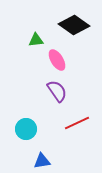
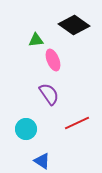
pink ellipse: moved 4 px left; rotated 10 degrees clockwise
purple semicircle: moved 8 px left, 3 px down
blue triangle: rotated 42 degrees clockwise
